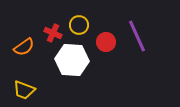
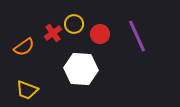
yellow circle: moved 5 px left, 1 px up
red cross: rotated 30 degrees clockwise
red circle: moved 6 px left, 8 px up
white hexagon: moved 9 px right, 9 px down
yellow trapezoid: moved 3 px right
